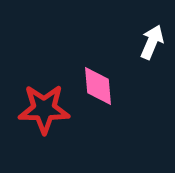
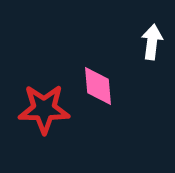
white arrow: rotated 16 degrees counterclockwise
